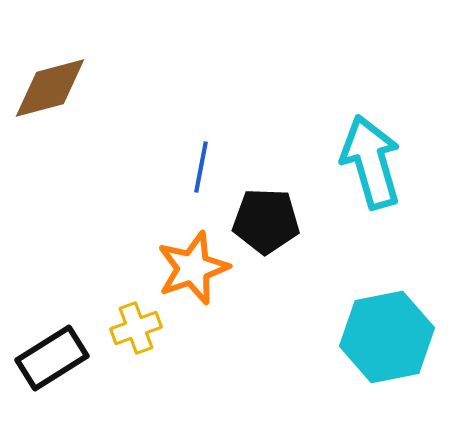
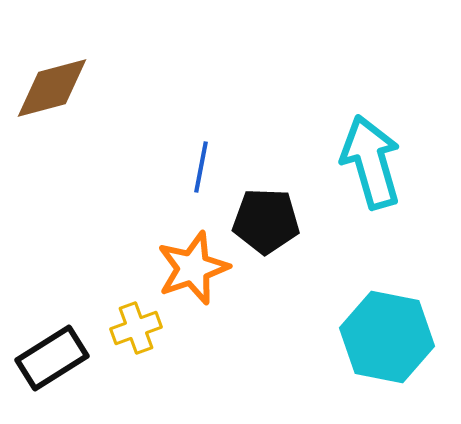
brown diamond: moved 2 px right
cyan hexagon: rotated 22 degrees clockwise
